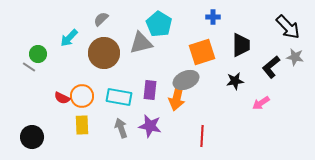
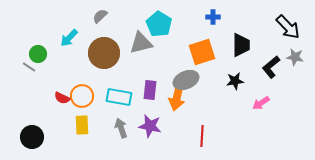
gray semicircle: moved 1 px left, 3 px up
